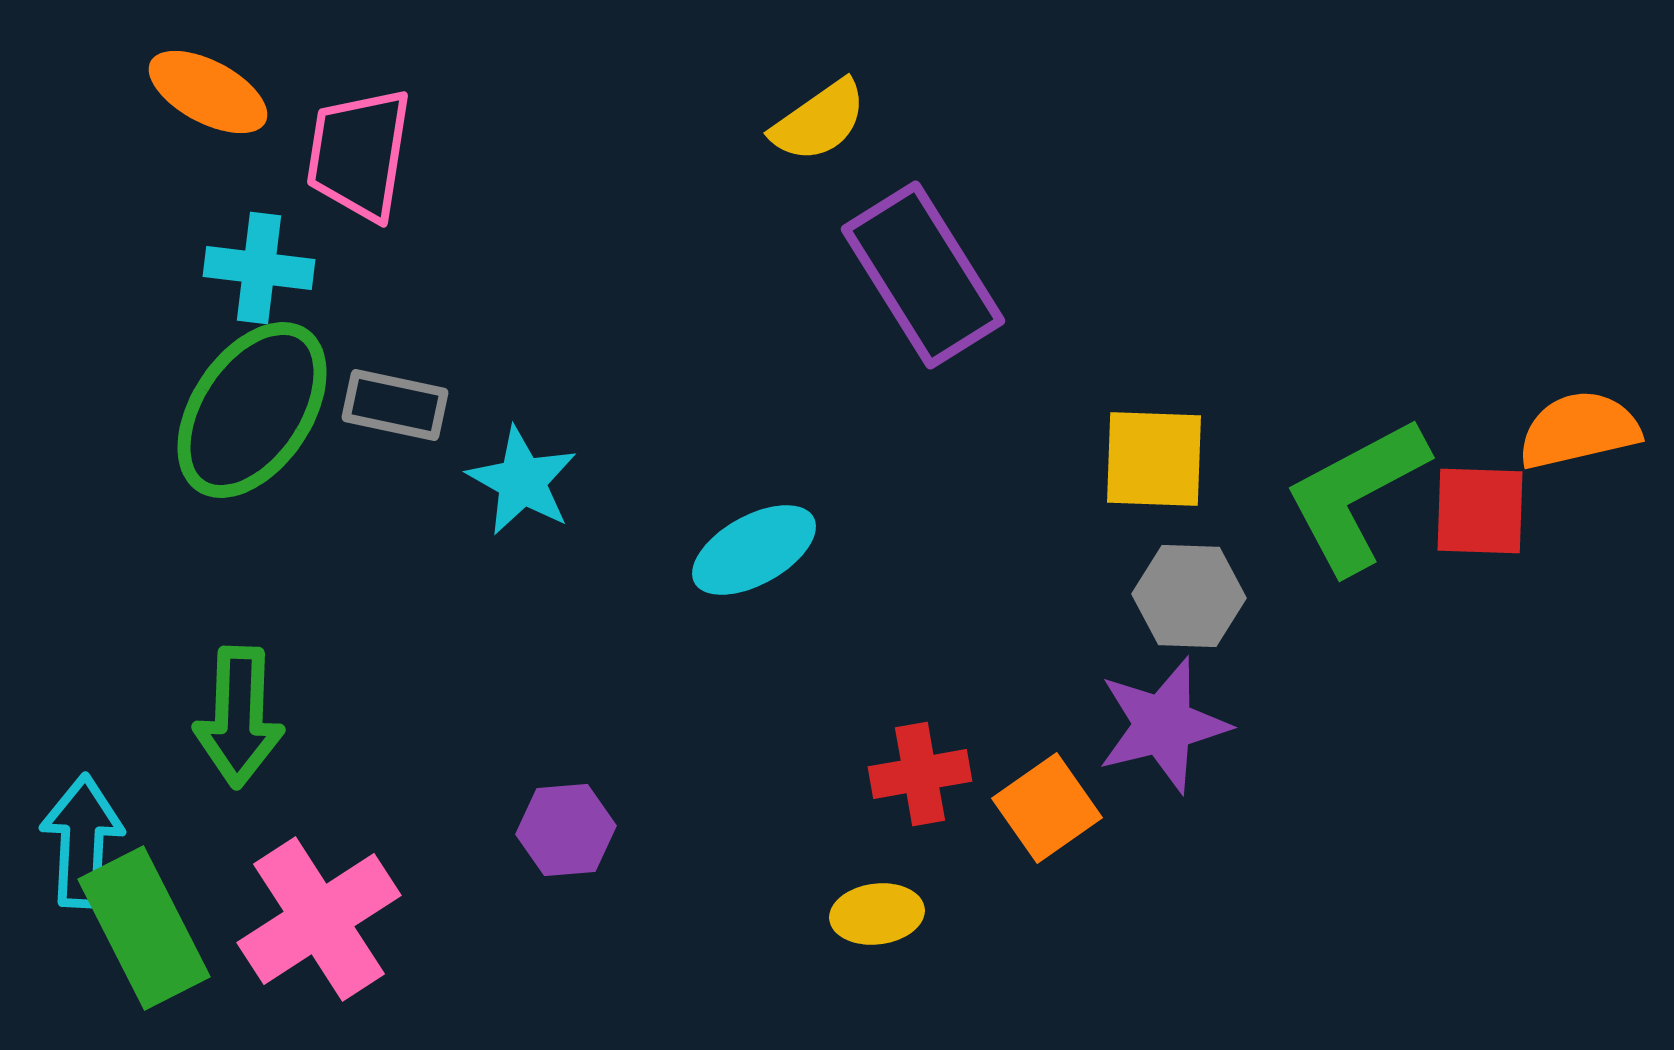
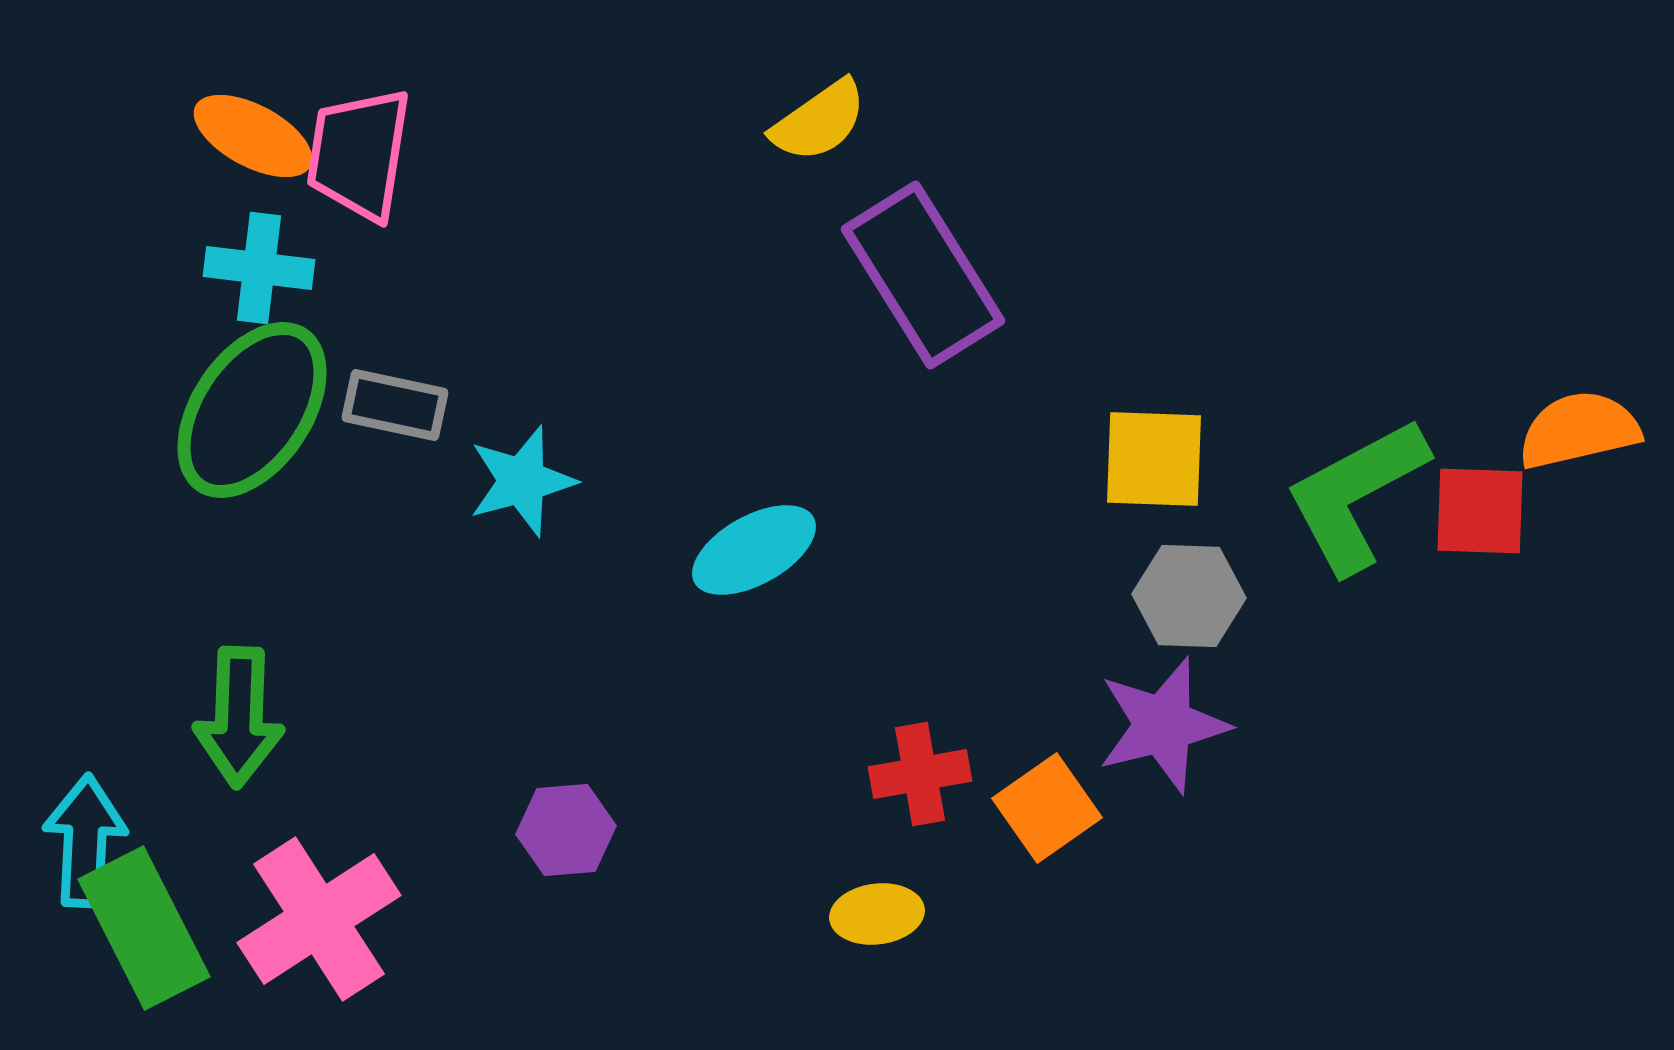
orange ellipse: moved 45 px right, 44 px down
cyan star: rotated 28 degrees clockwise
cyan arrow: moved 3 px right
